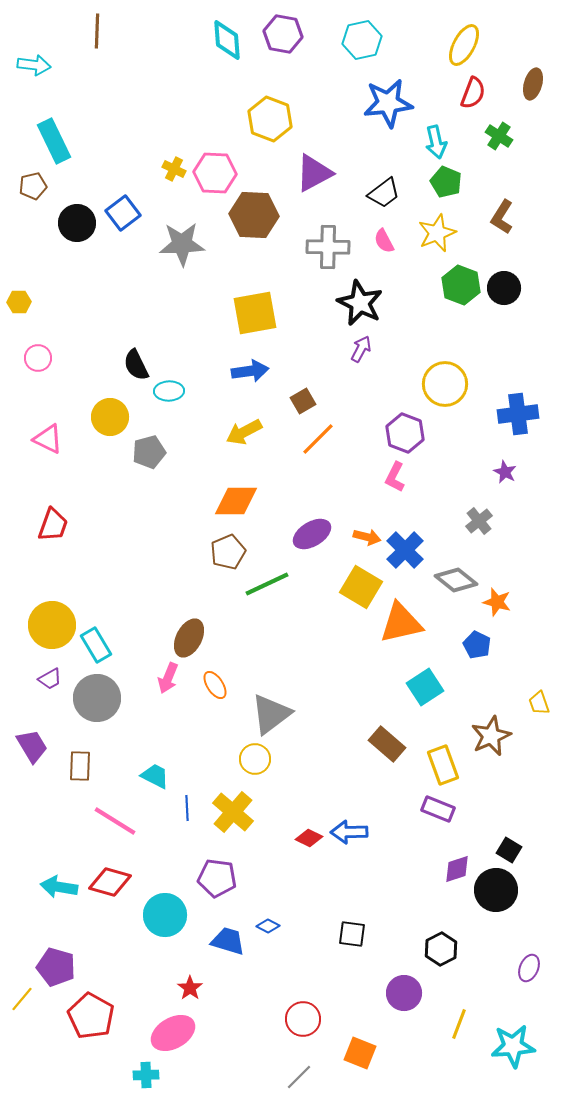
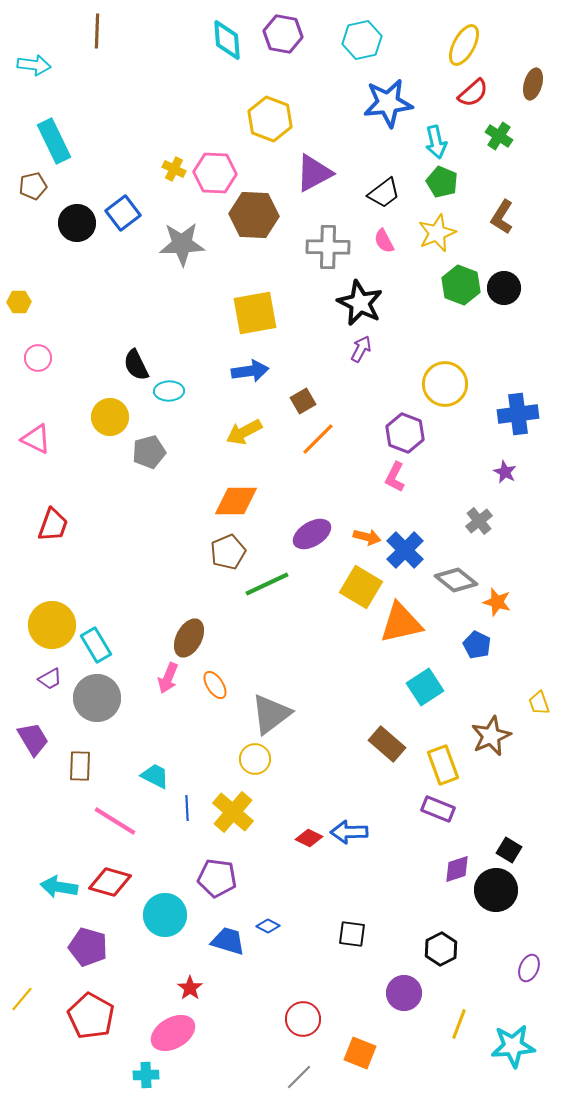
red semicircle at (473, 93): rotated 28 degrees clockwise
green pentagon at (446, 182): moved 4 px left
pink triangle at (48, 439): moved 12 px left
purple trapezoid at (32, 746): moved 1 px right, 7 px up
purple pentagon at (56, 967): moved 32 px right, 20 px up
